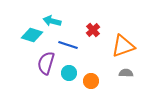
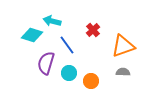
blue line: moved 1 px left; rotated 36 degrees clockwise
gray semicircle: moved 3 px left, 1 px up
